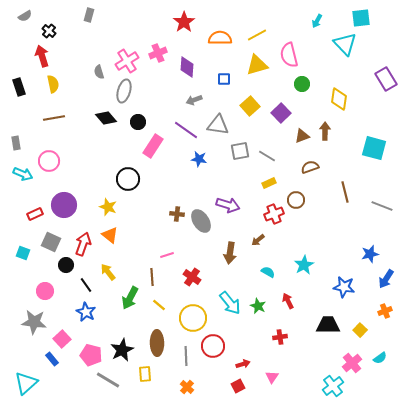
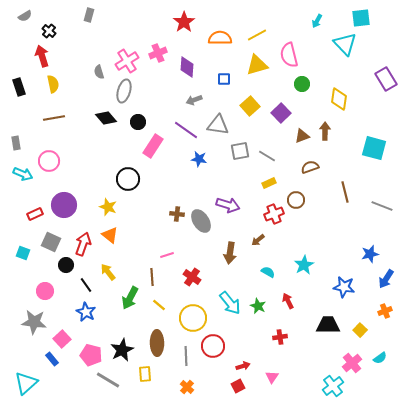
red arrow at (243, 364): moved 2 px down
